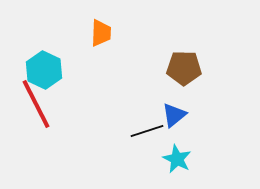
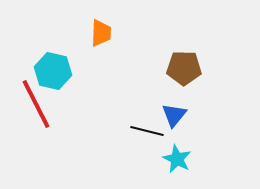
cyan hexagon: moved 9 px right, 1 px down; rotated 12 degrees counterclockwise
blue triangle: rotated 12 degrees counterclockwise
black line: rotated 32 degrees clockwise
